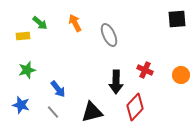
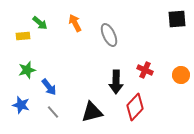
blue arrow: moved 9 px left, 2 px up
